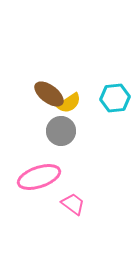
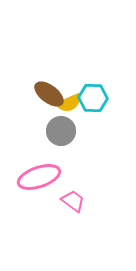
cyan hexagon: moved 22 px left; rotated 8 degrees clockwise
yellow semicircle: rotated 10 degrees clockwise
pink trapezoid: moved 3 px up
